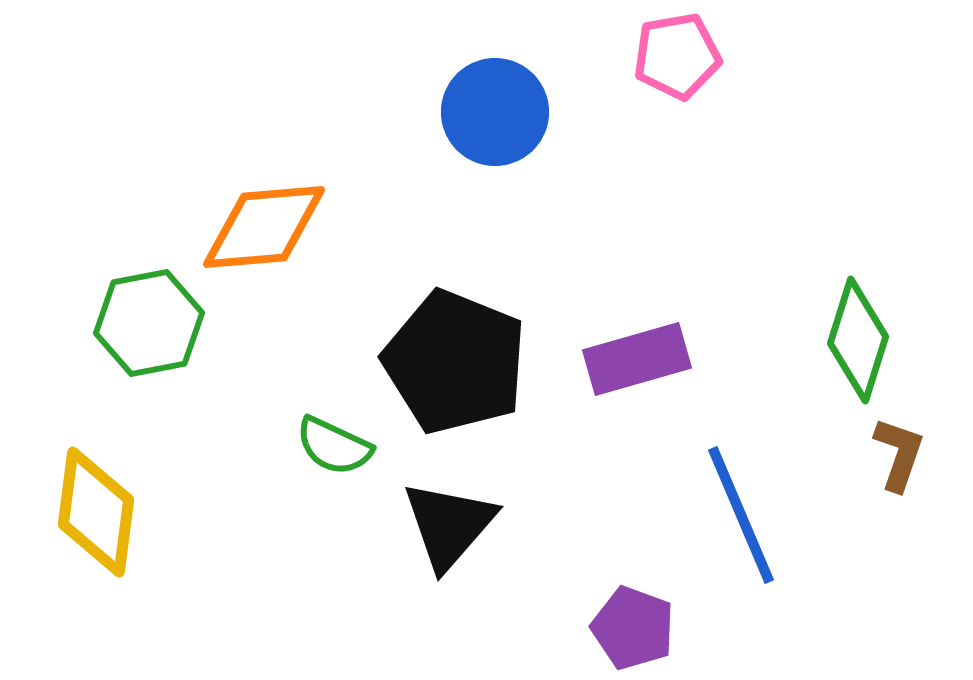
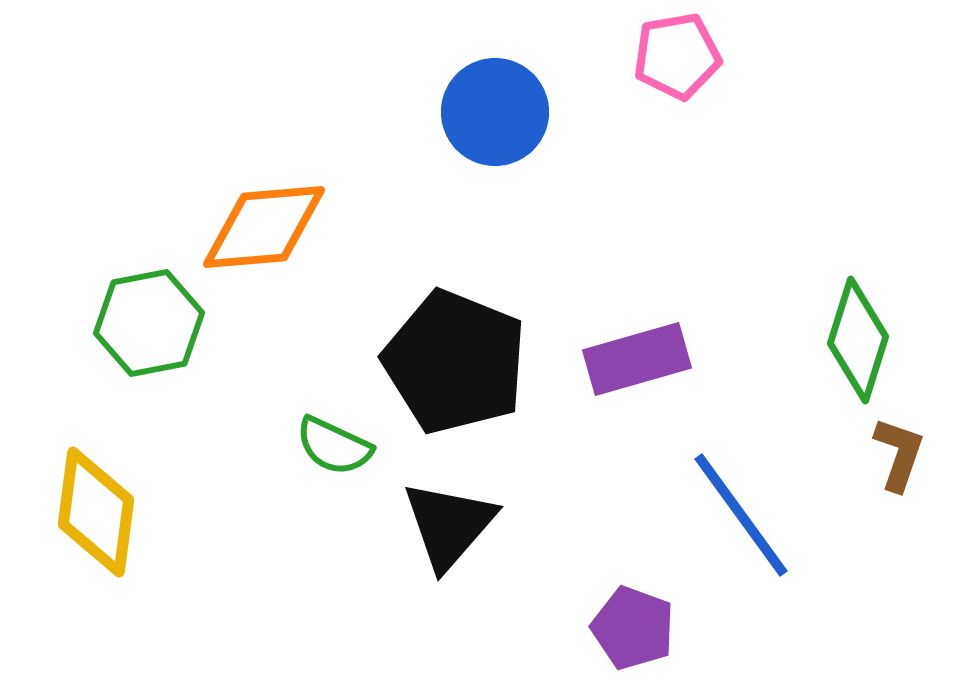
blue line: rotated 13 degrees counterclockwise
